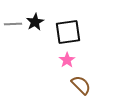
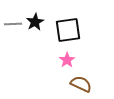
black square: moved 2 px up
brown semicircle: moved 1 px up; rotated 20 degrees counterclockwise
